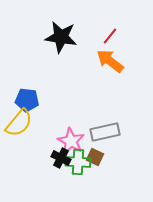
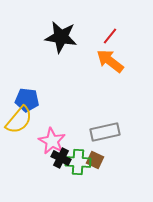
yellow semicircle: moved 3 px up
pink star: moved 19 px left
brown square: moved 3 px down
